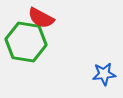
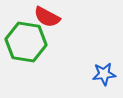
red semicircle: moved 6 px right, 1 px up
